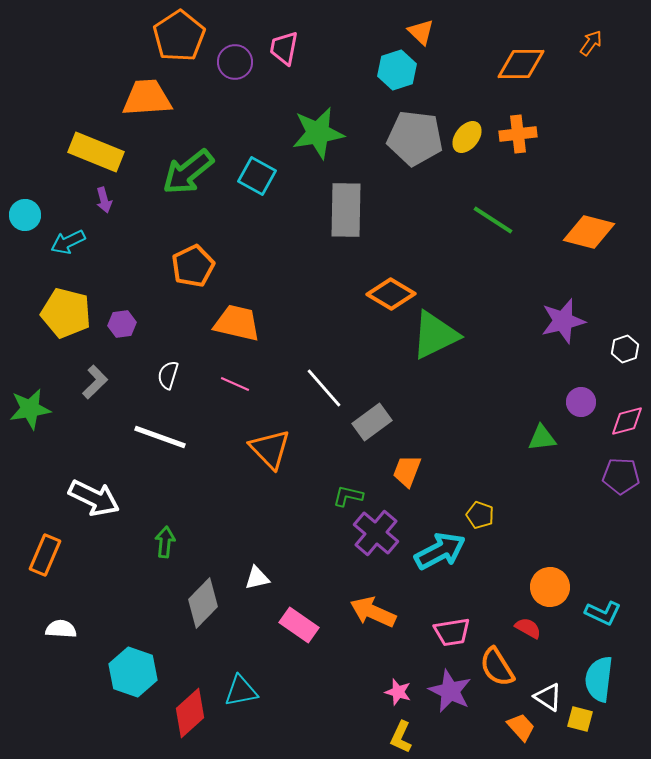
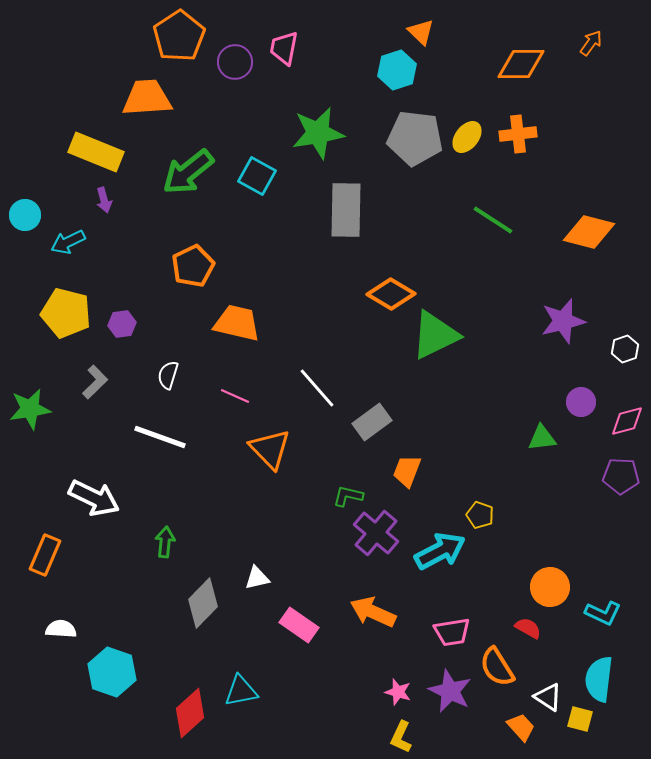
pink line at (235, 384): moved 12 px down
white line at (324, 388): moved 7 px left
cyan hexagon at (133, 672): moved 21 px left
